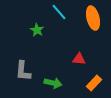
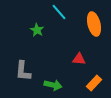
orange ellipse: moved 1 px right, 6 px down
green arrow: moved 2 px down
